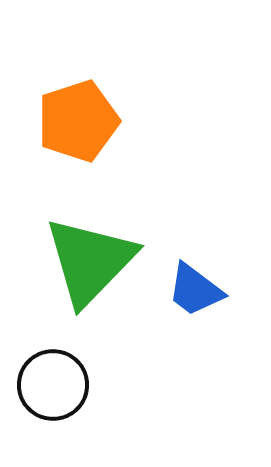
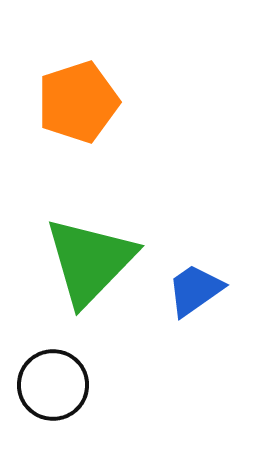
orange pentagon: moved 19 px up
blue trapezoid: rotated 108 degrees clockwise
